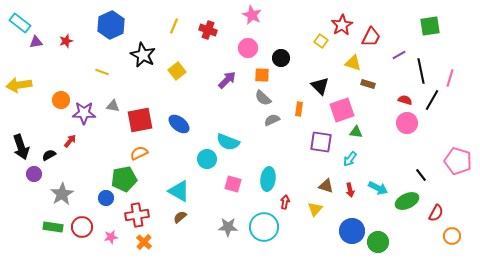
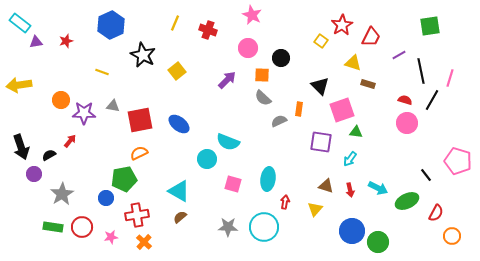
yellow line at (174, 26): moved 1 px right, 3 px up
gray semicircle at (272, 120): moved 7 px right, 1 px down
black line at (421, 175): moved 5 px right
